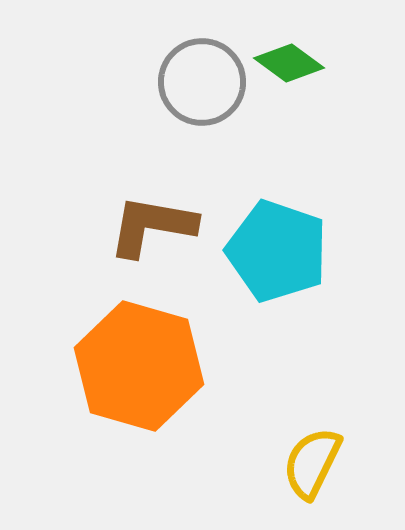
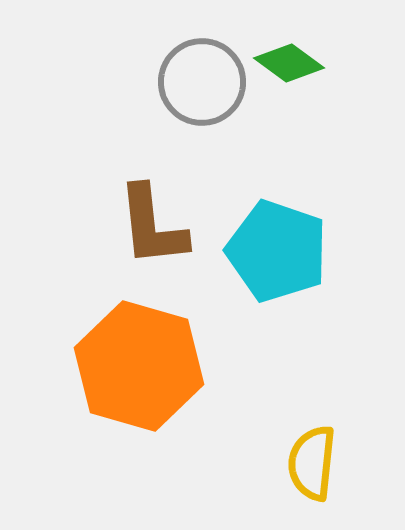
brown L-shape: rotated 106 degrees counterclockwise
yellow semicircle: rotated 20 degrees counterclockwise
